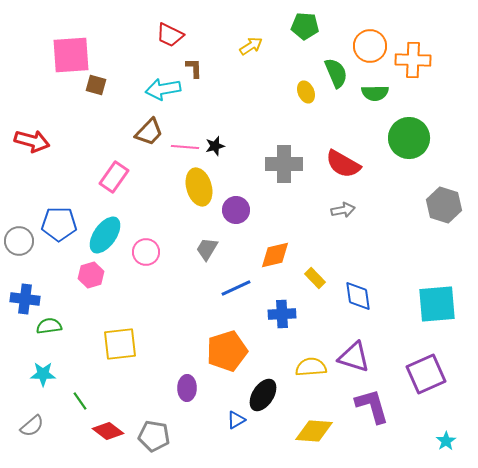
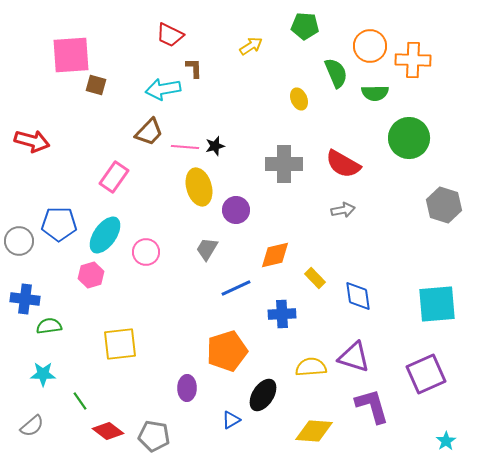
yellow ellipse at (306, 92): moved 7 px left, 7 px down
blue triangle at (236, 420): moved 5 px left
